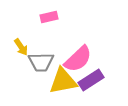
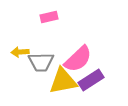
yellow arrow: moved 1 px left, 5 px down; rotated 120 degrees clockwise
